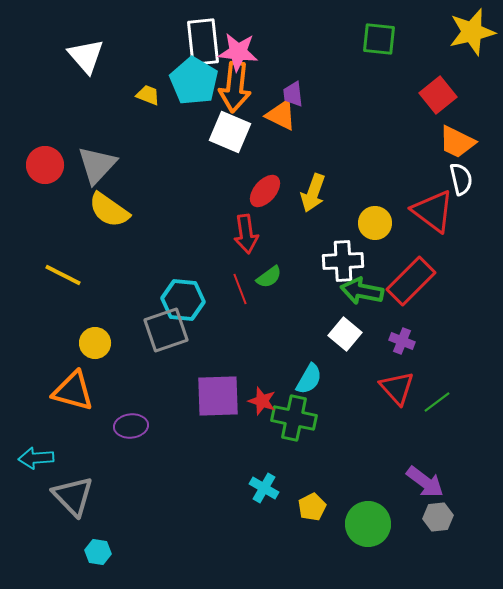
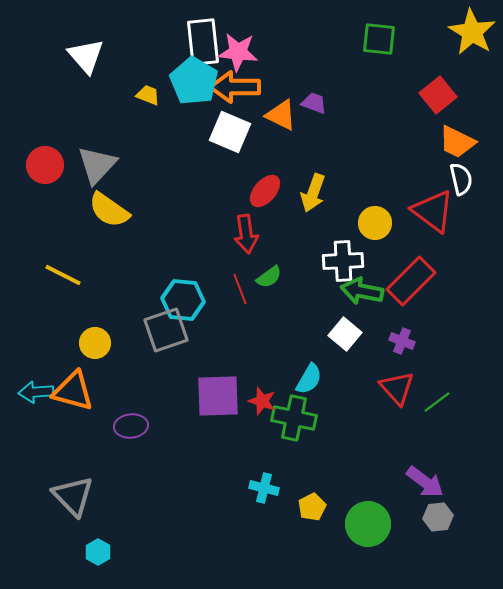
yellow star at (472, 32): rotated 27 degrees counterclockwise
orange arrow at (235, 87): rotated 84 degrees clockwise
purple trapezoid at (293, 94): moved 21 px right, 9 px down; rotated 116 degrees clockwise
cyan arrow at (36, 458): moved 66 px up
cyan cross at (264, 488): rotated 16 degrees counterclockwise
cyan hexagon at (98, 552): rotated 20 degrees clockwise
